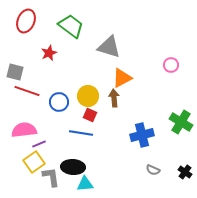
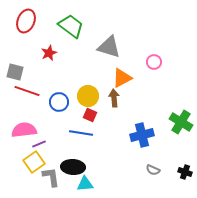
pink circle: moved 17 px left, 3 px up
black cross: rotated 16 degrees counterclockwise
